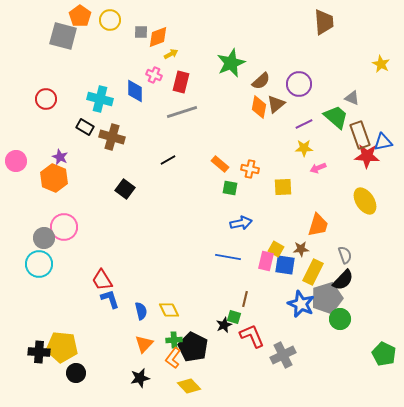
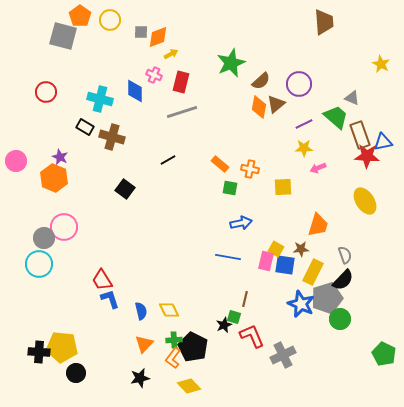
red circle at (46, 99): moved 7 px up
